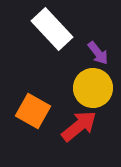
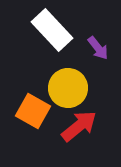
white rectangle: moved 1 px down
purple arrow: moved 5 px up
yellow circle: moved 25 px left
